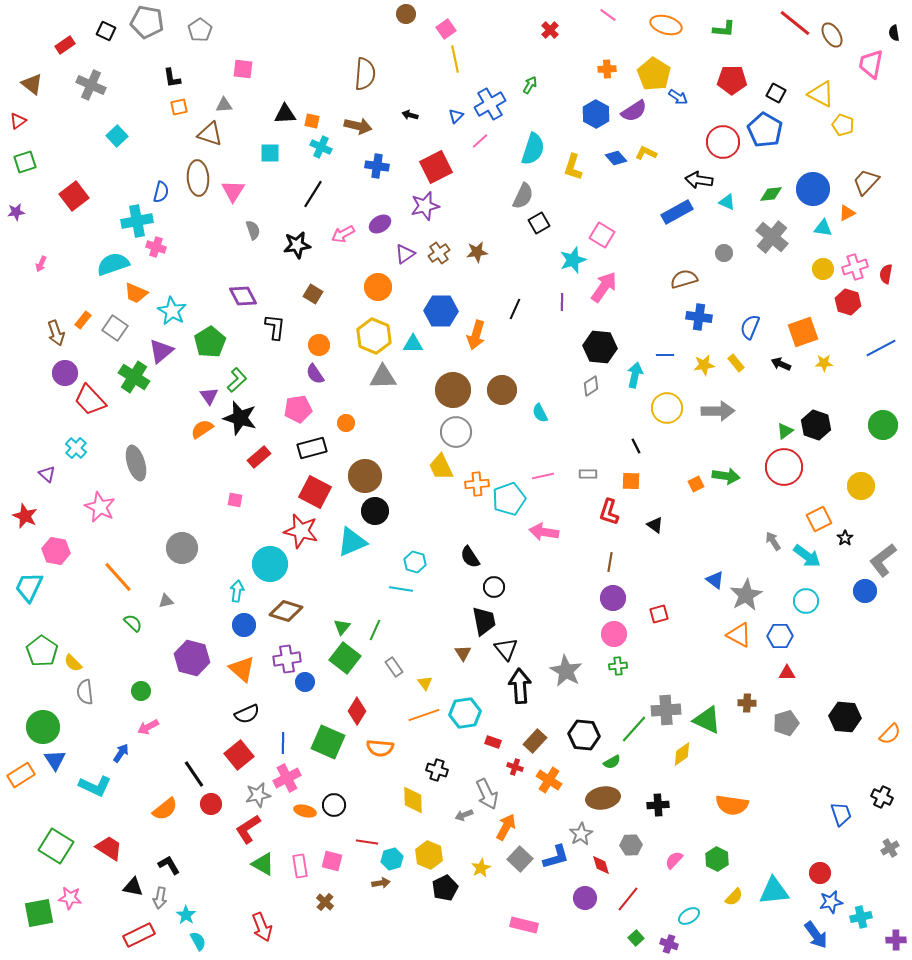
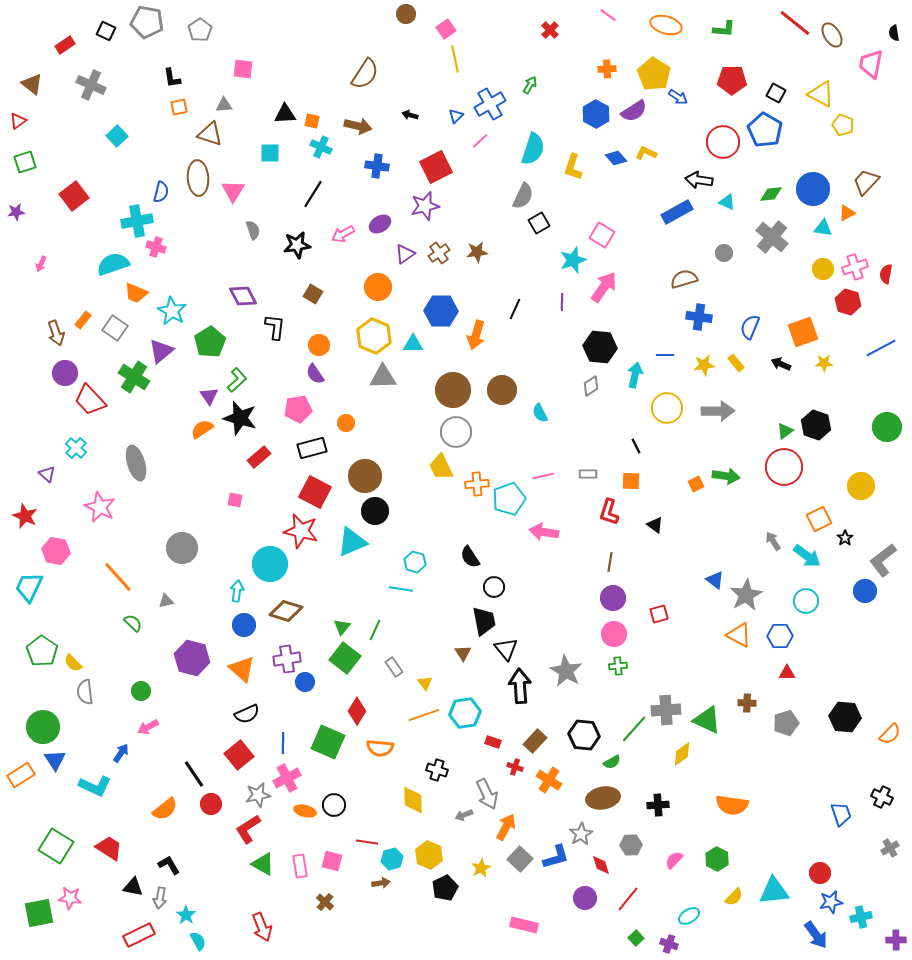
brown semicircle at (365, 74): rotated 28 degrees clockwise
green circle at (883, 425): moved 4 px right, 2 px down
